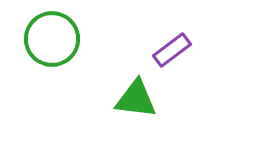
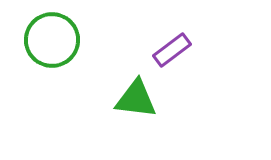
green circle: moved 1 px down
